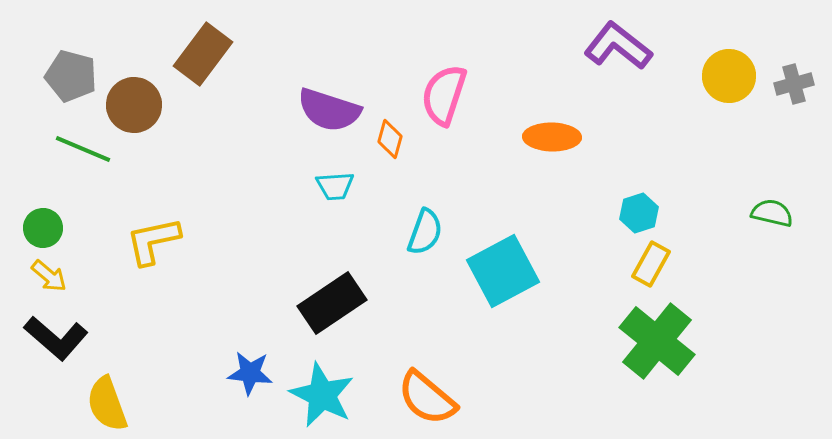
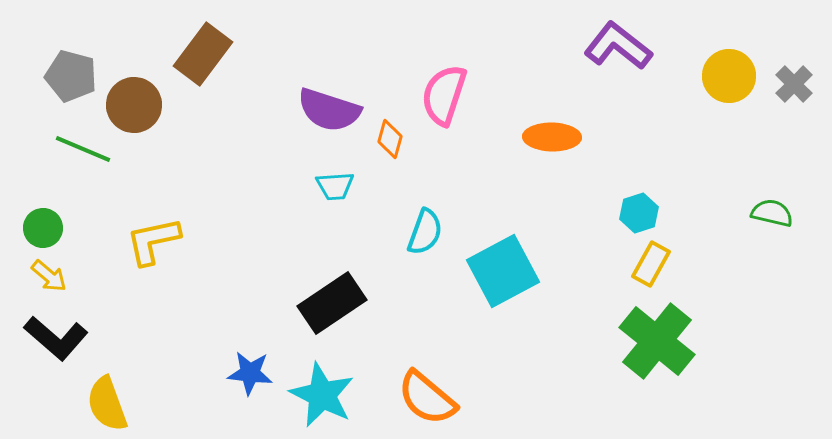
gray cross: rotated 30 degrees counterclockwise
